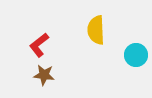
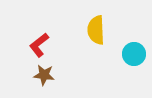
cyan circle: moved 2 px left, 1 px up
